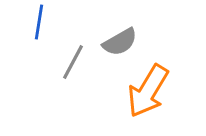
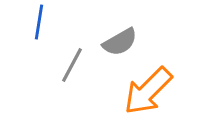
gray line: moved 1 px left, 3 px down
orange arrow: rotated 14 degrees clockwise
